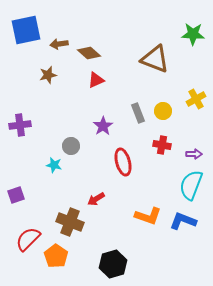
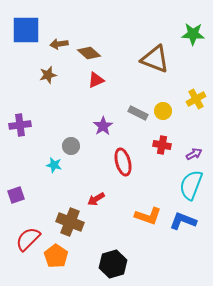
blue square: rotated 12 degrees clockwise
gray rectangle: rotated 42 degrees counterclockwise
purple arrow: rotated 28 degrees counterclockwise
